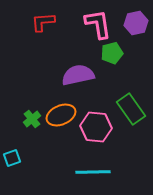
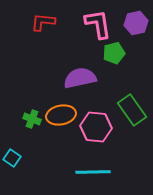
red L-shape: rotated 10 degrees clockwise
green pentagon: moved 2 px right
purple semicircle: moved 2 px right, 3 px down
green rectangle: moved 1 px right, 1 px down
orange ellipse: rotated 12 degrees clockwise
green cross: rotated 30 degrees counterclockwise
cyan square: rotated 36 degrees counterclockwise
